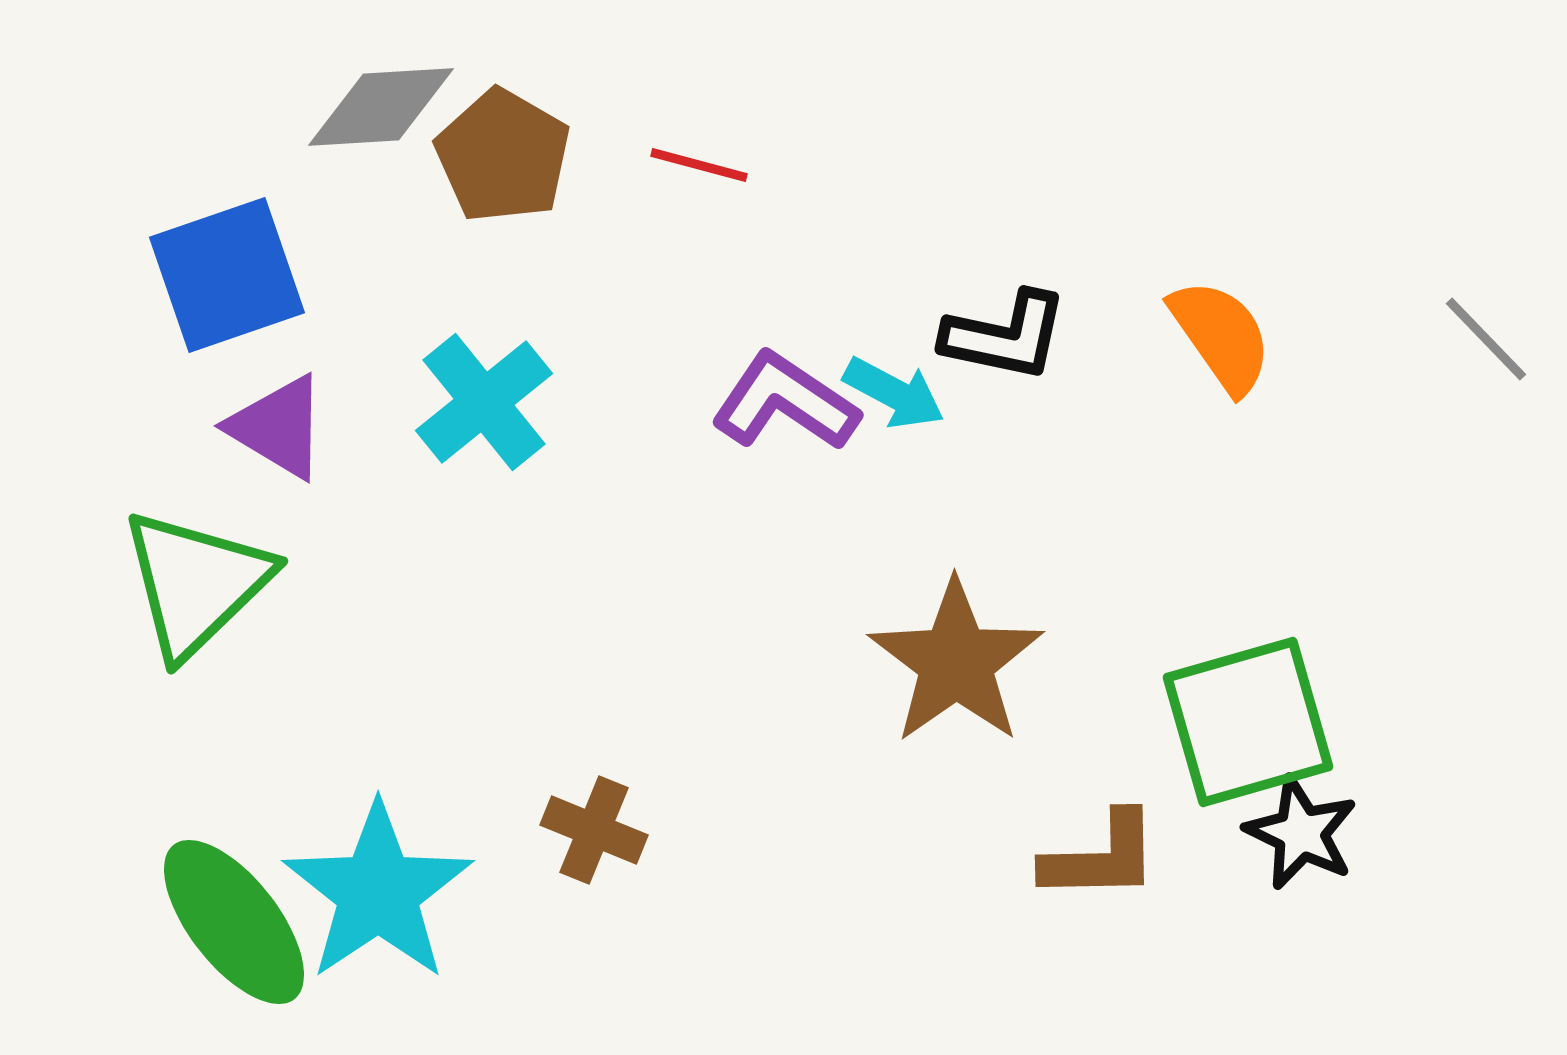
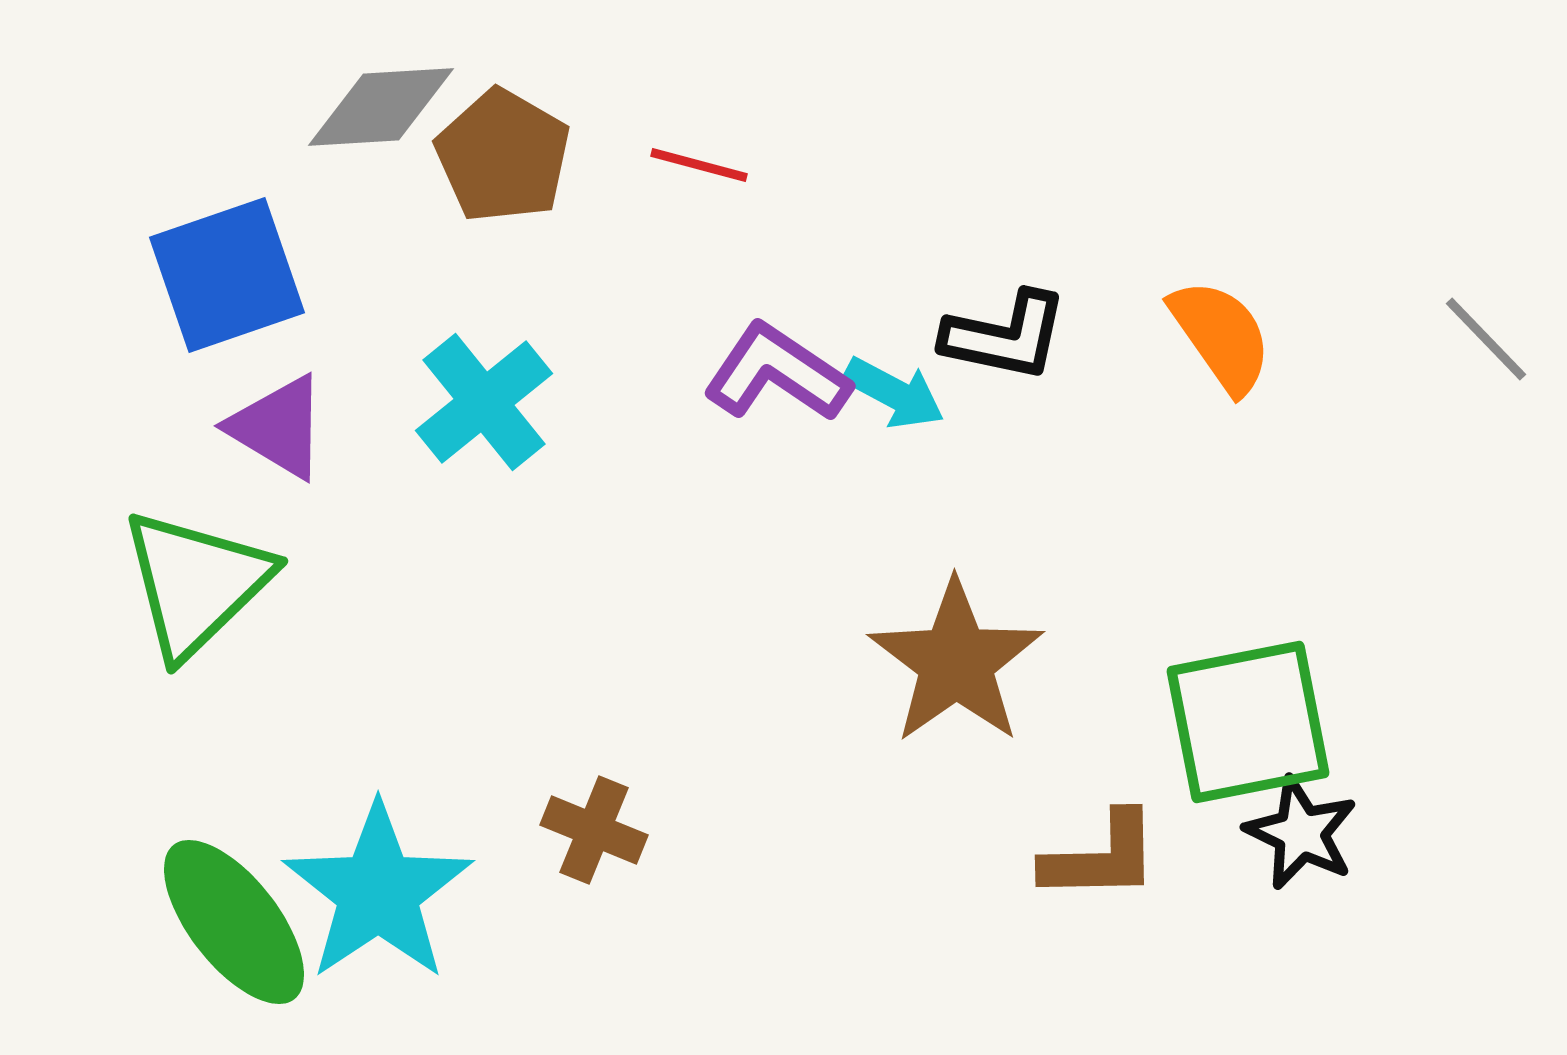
purple L-shape: moved 8 px left, 29 px up
green square: rotated 5 degrees clockwise
